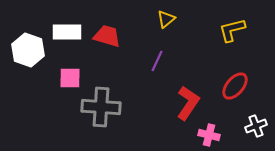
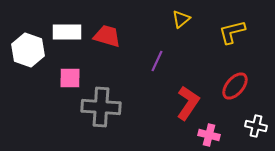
yellow triangle: moved 15 px right
yellow L-shape: moved 2 px down
white cross: rotated 35 degrees clockwise
